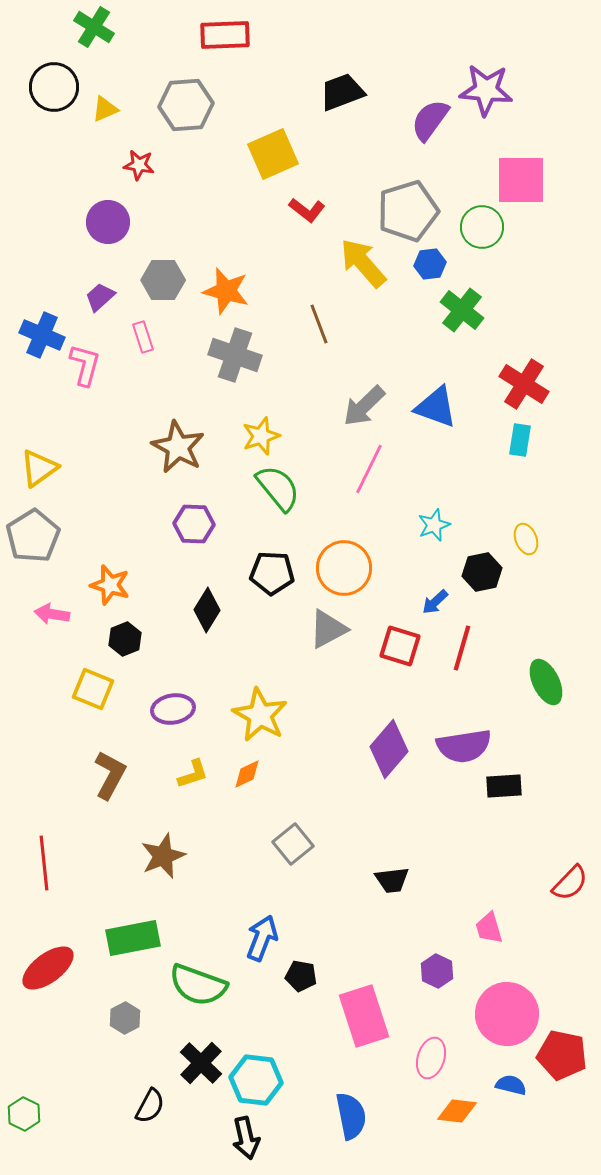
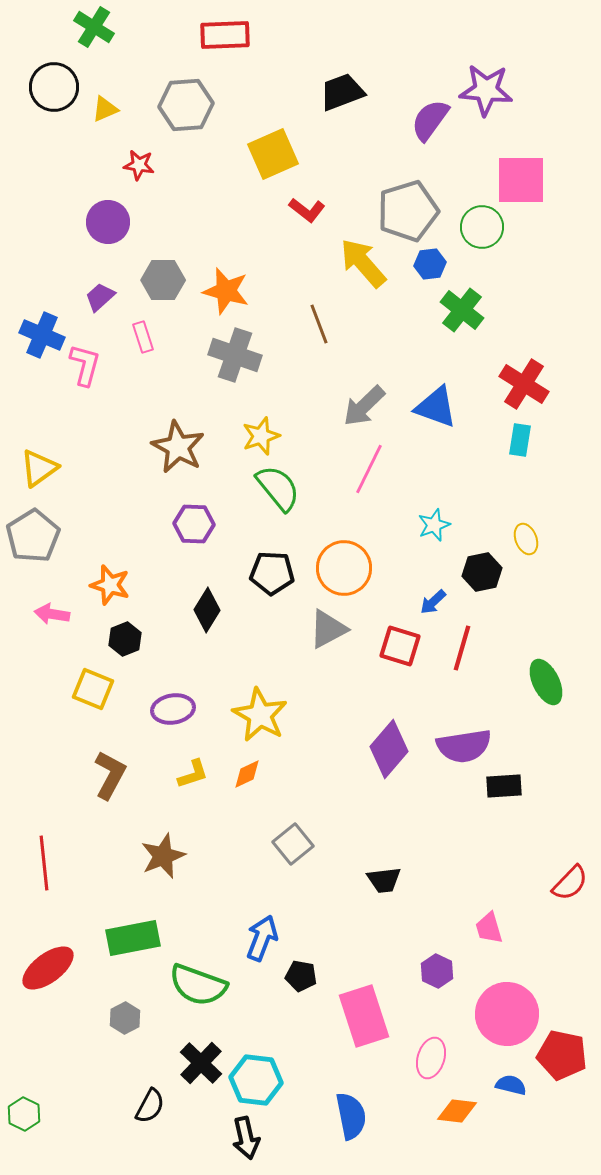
blue arrow at (435, 602): moved 2 px left
black trapezoid at (392, 880): moved 8 px left
